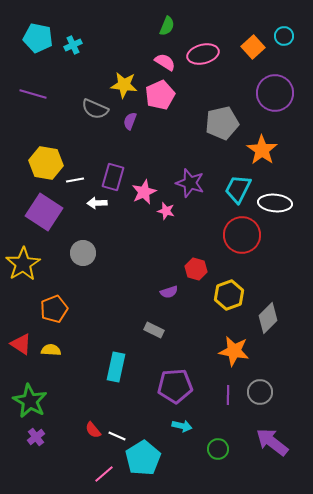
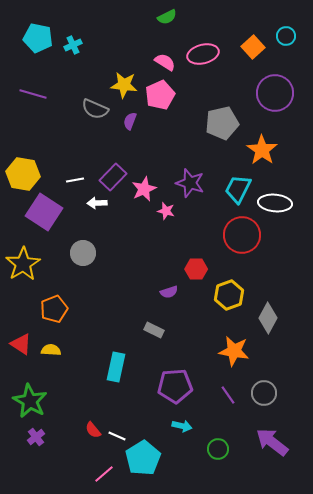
green semicircle at (167, 26): moved 9 px up; rotated 42 degrees clockwise
cyan circle at (284, 36): moved 2 px right
yellow hexagon at (46, 163): moved 23 px left, 11 px down
purple rectangle at (113, 177): rotated 28 degrees clockwise
pink star at (144, 192): moved 3 px up
red hexagon at (196, 269): rotated 15 degrees counterclockwise
gray diamond at (268, 318): rotated 16 degrees counterclockwise
gray circle at (260, 392): moved 4 px right, 1 px down
purple line at (228, 395): rotated 36 degrees counterclockwise
